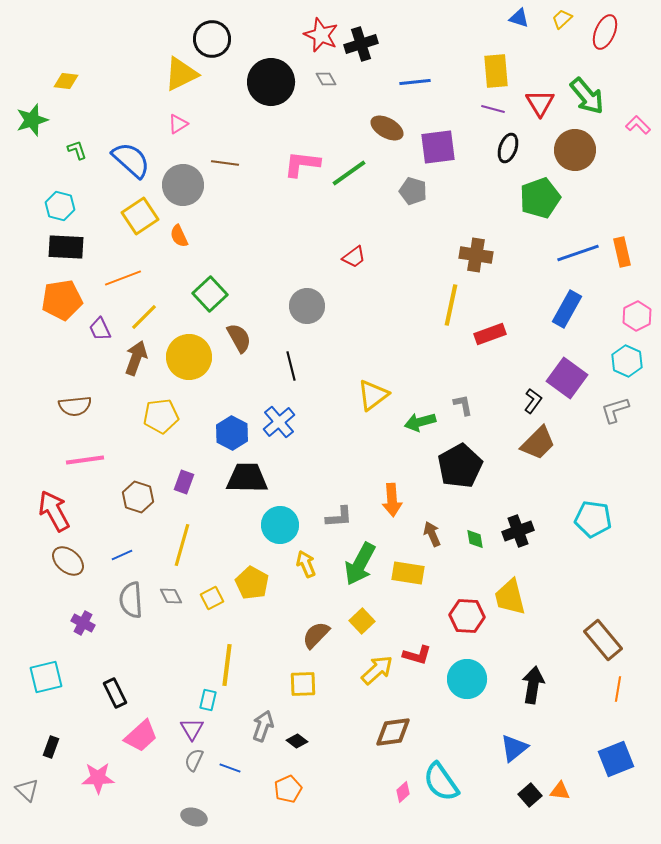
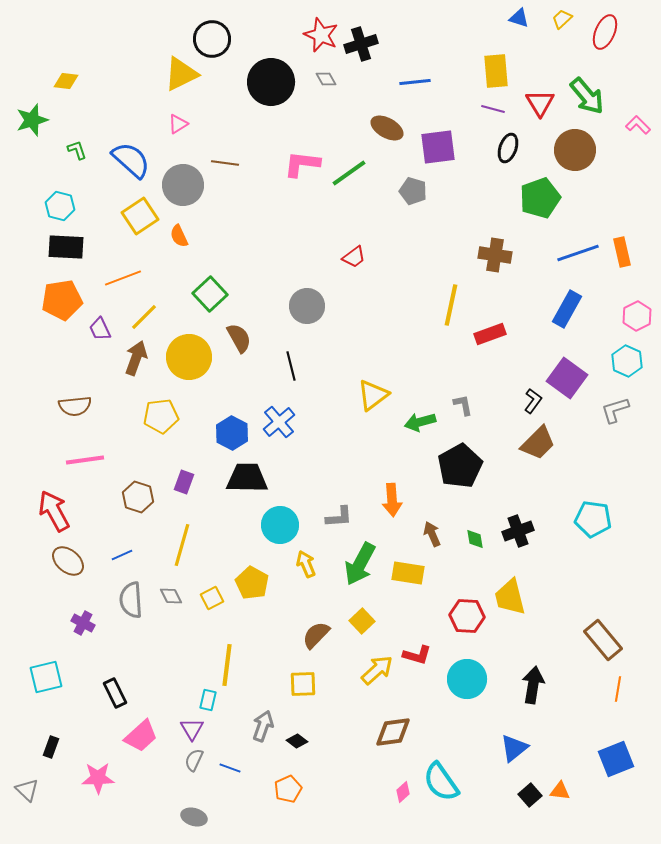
brown cross at (476, 255): moved 19 px right
